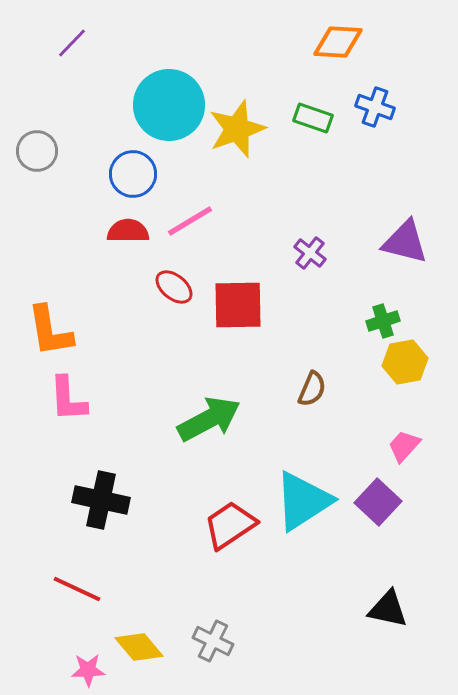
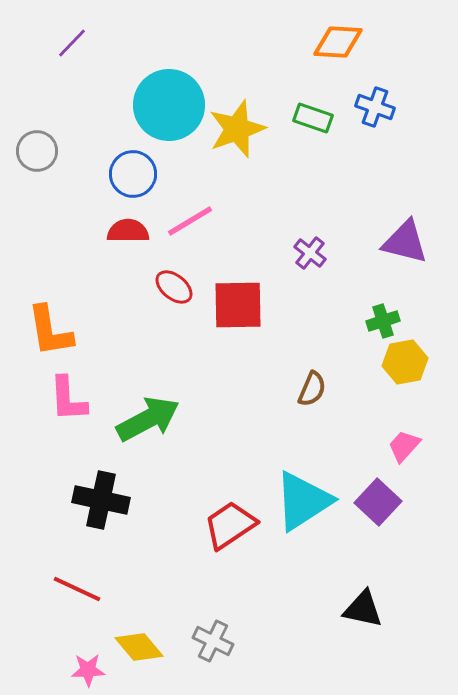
green arrow: moved 61 px left
black triangle: moved 25 px left
